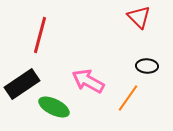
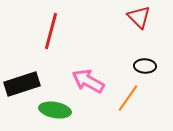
red line: moved 11 px right, 4 px up
black ellipse: moved 2 px left
black rectangle: rotated 16 degrees clockwise
green ellipse: moved 1 px right, 3 px down; rotated 16 degrees counterclockwise
